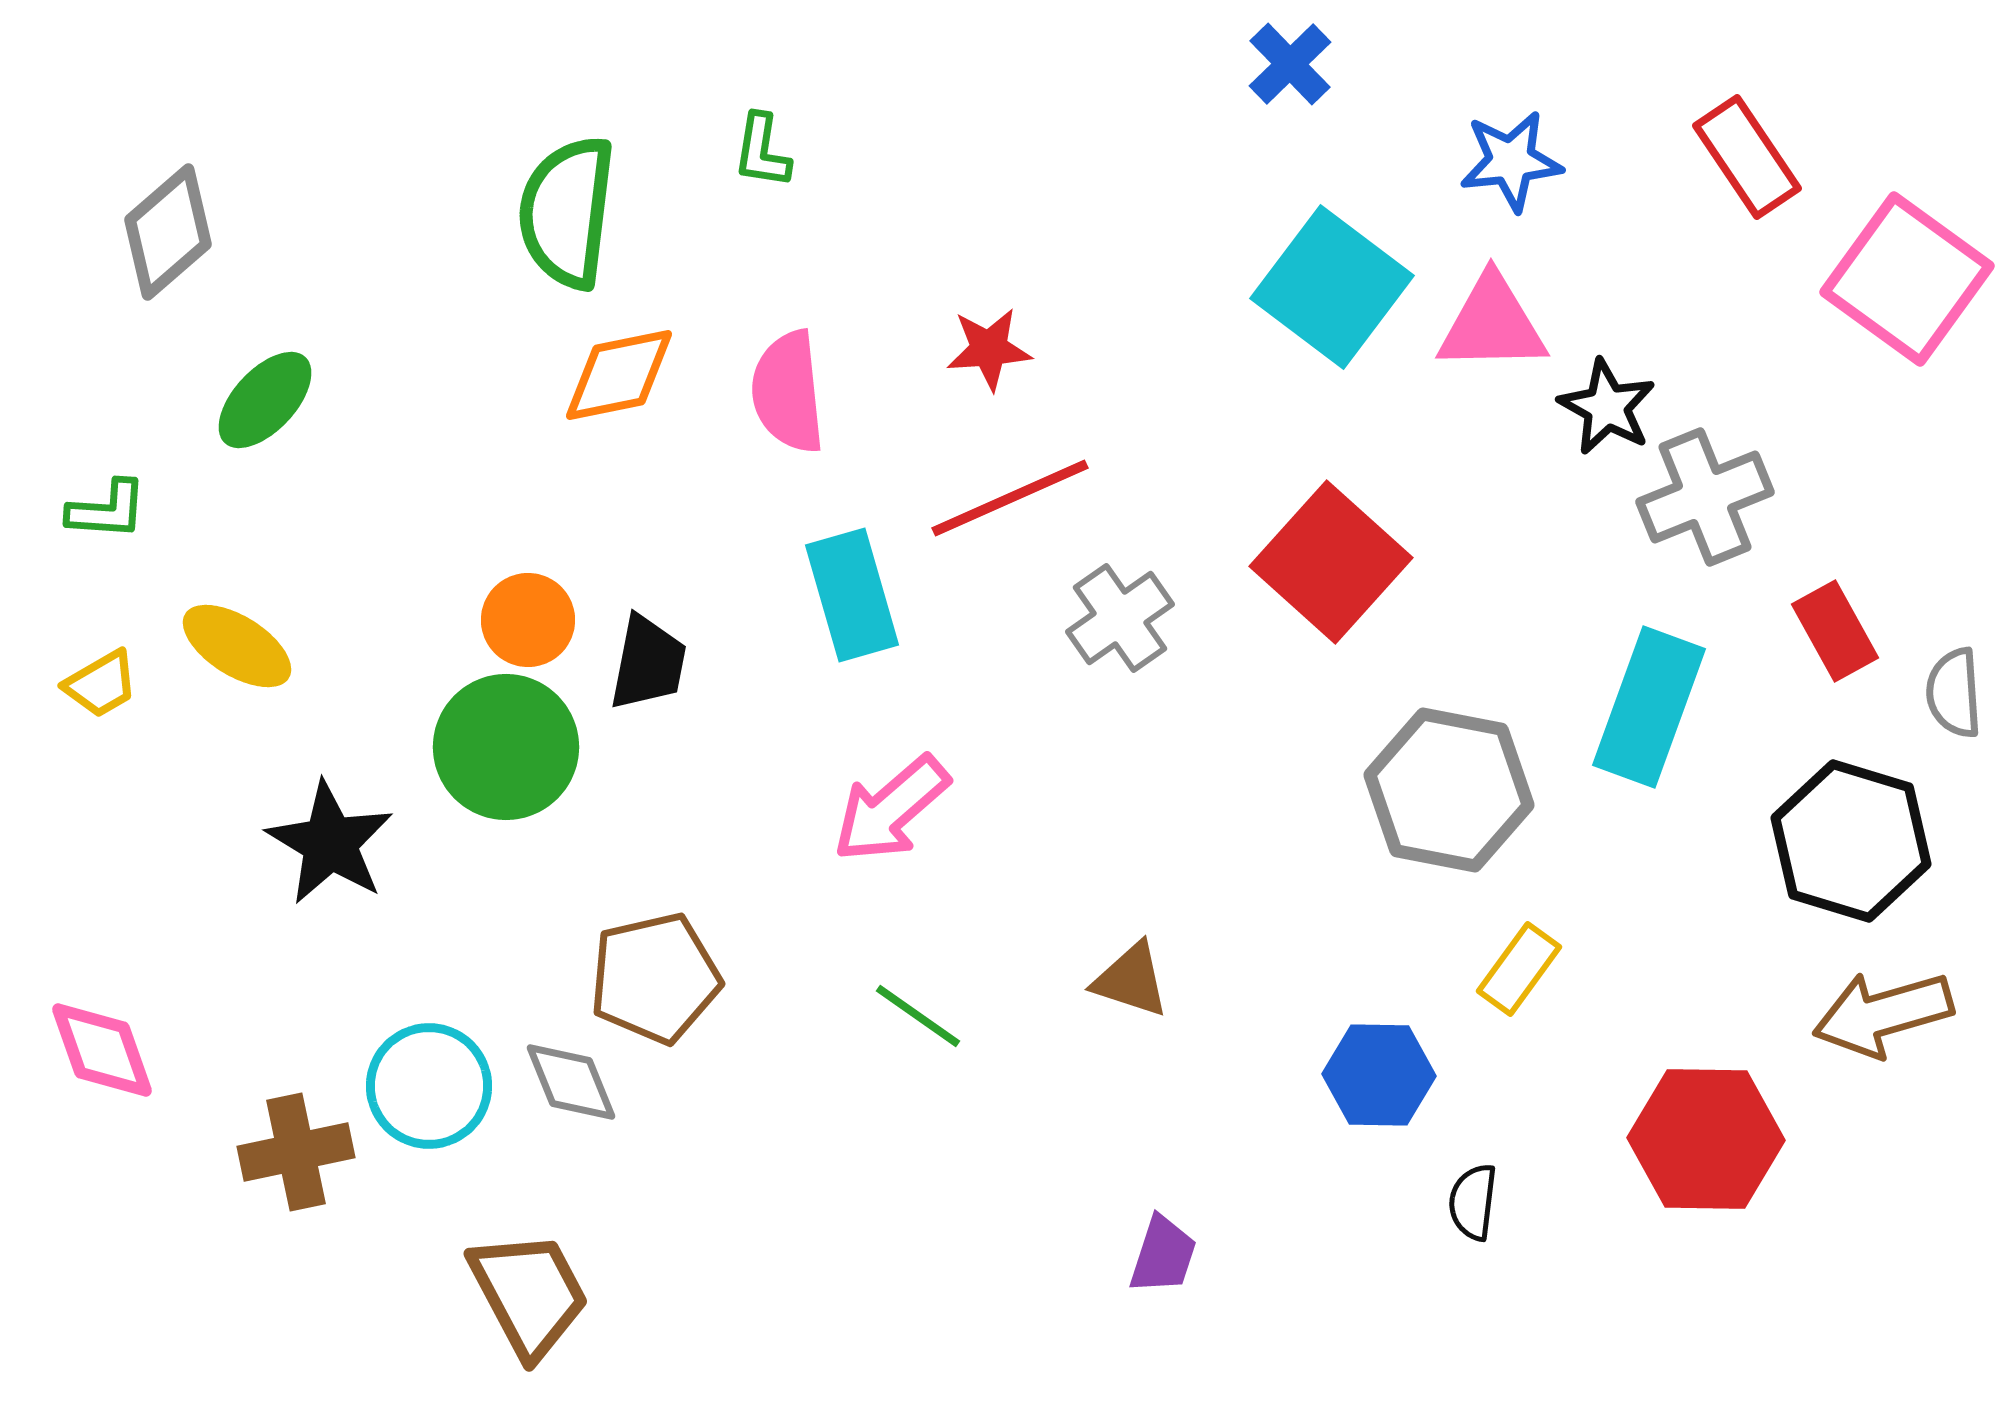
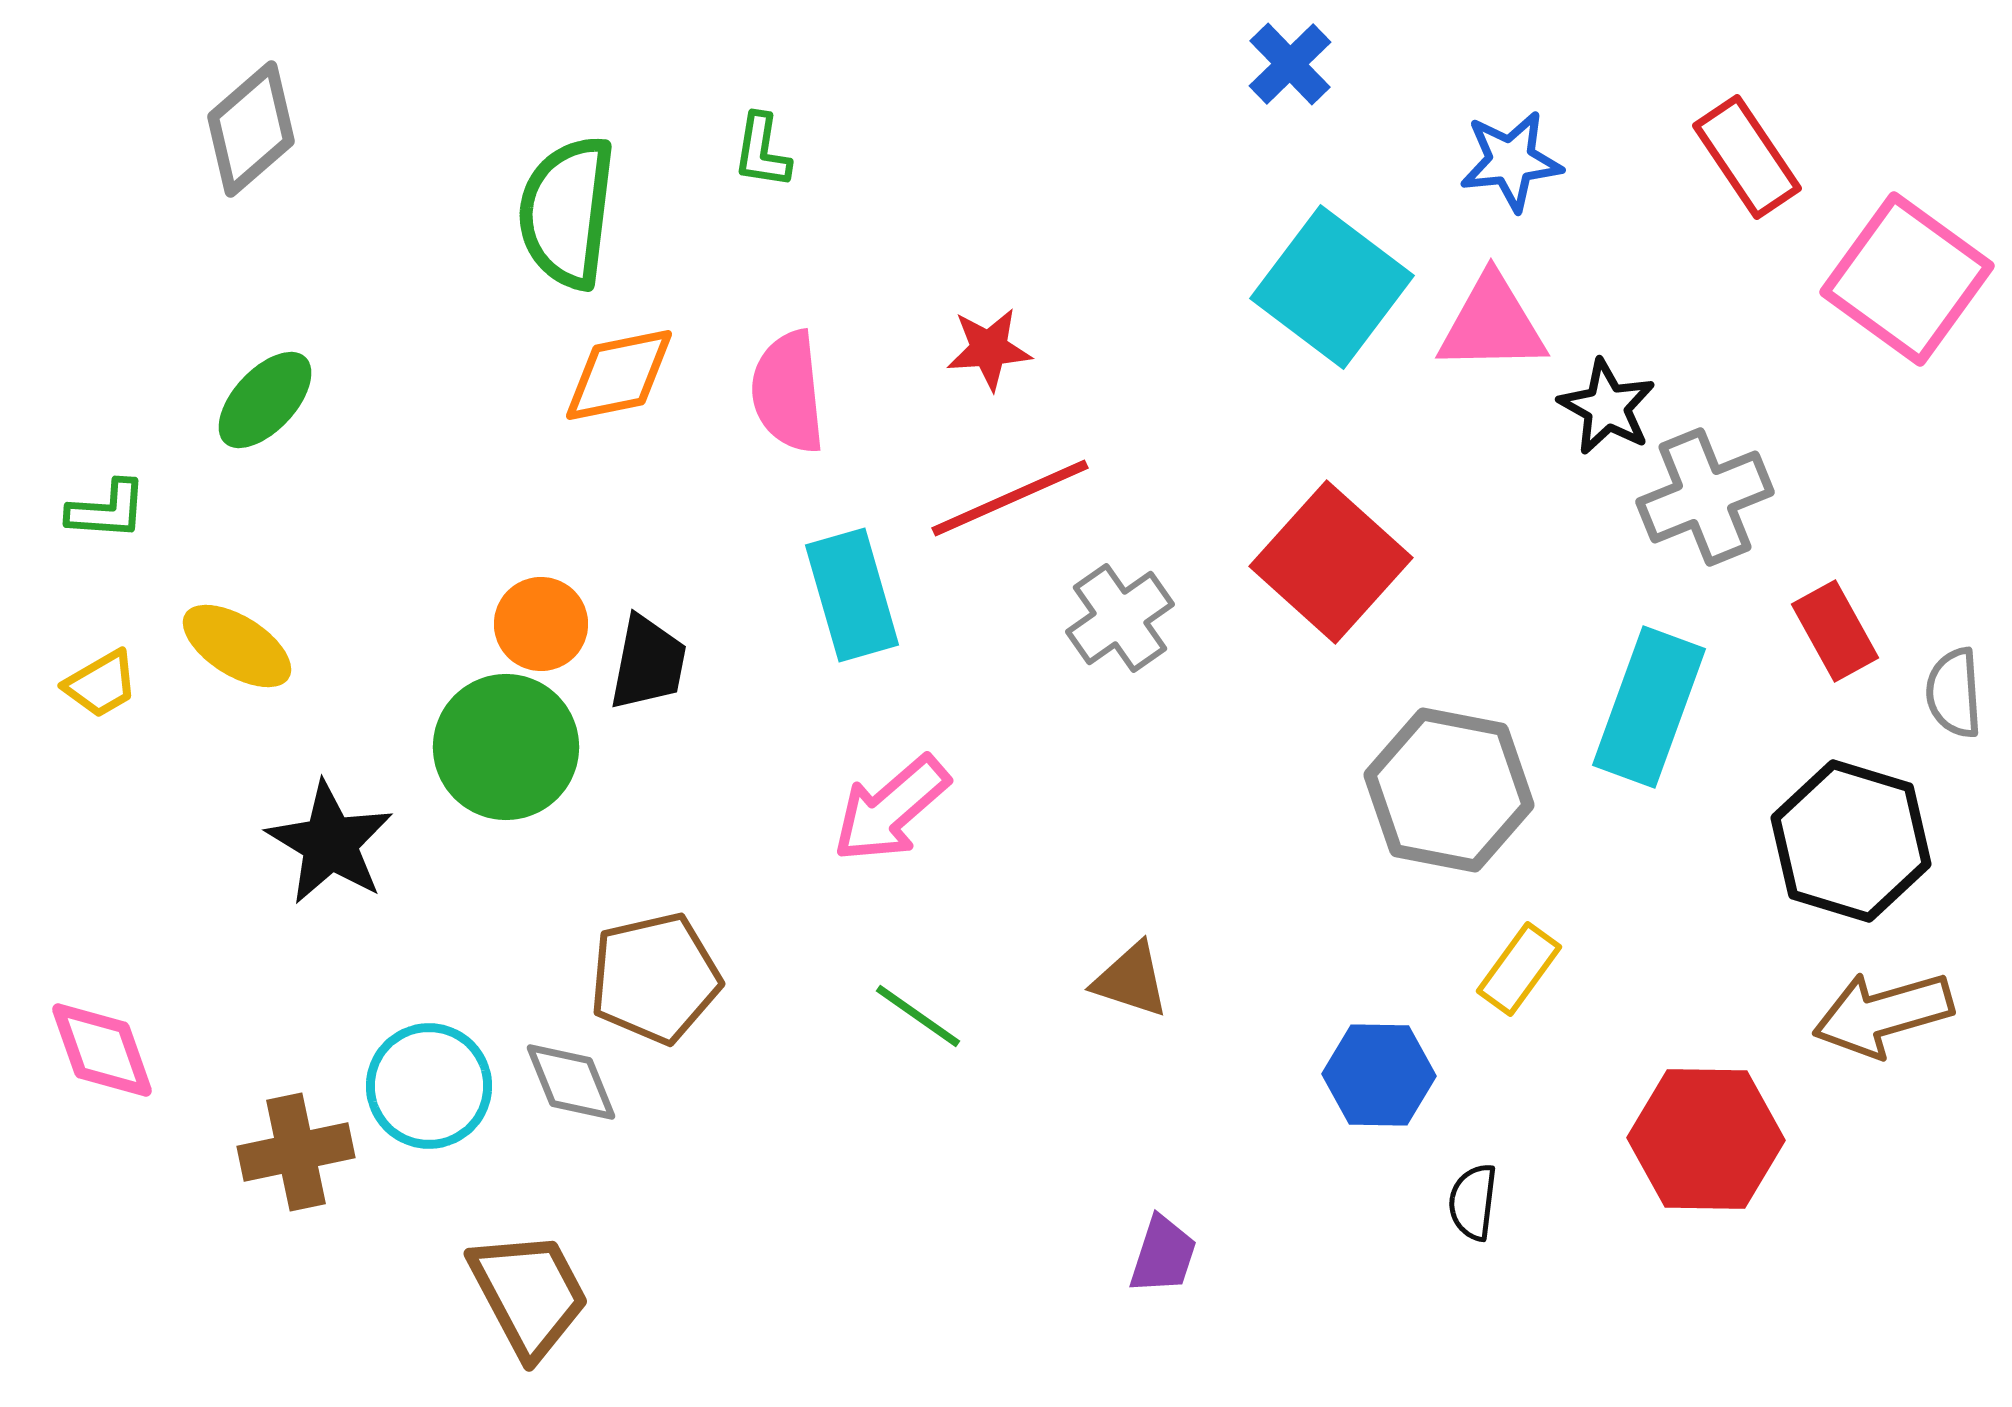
gray diamond at (168, 232): moved 83 px right, 103 px up
orange circle at (528, 620): moved 13 px right, 4 px down
